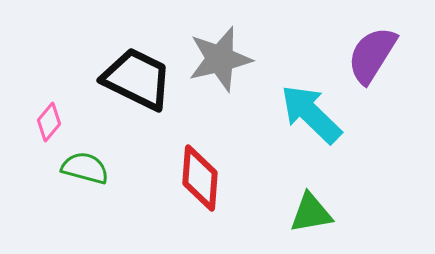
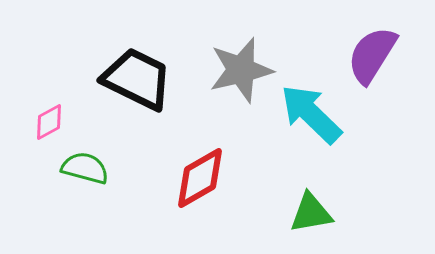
gray star: moved 21 px right, 11 px down
pink diamond: rotated 21 degrees clockwise
red diamond: rotated 56 degrees clockwise
